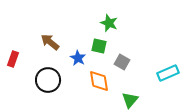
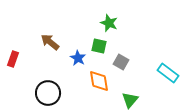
gray square: moved 1 px left
cyan rectangle: rotated 60 degrees clockwise
black circle: moved 13 px down
